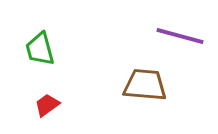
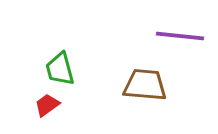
purple line: rotated 9 degrees counterclockwise
green trapezoid: moved 20 px right, 20 px down
